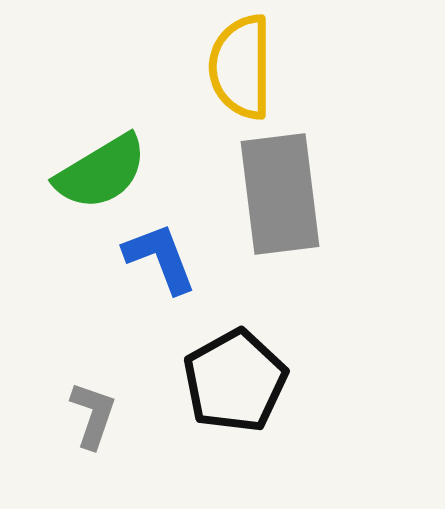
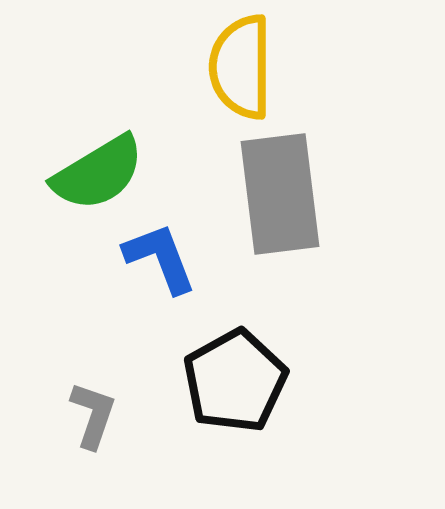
green semicircle: moved 3 px left, 1 px down
